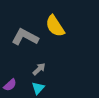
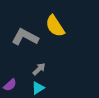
cyan triangle: rotated 16 degrees clockwise
